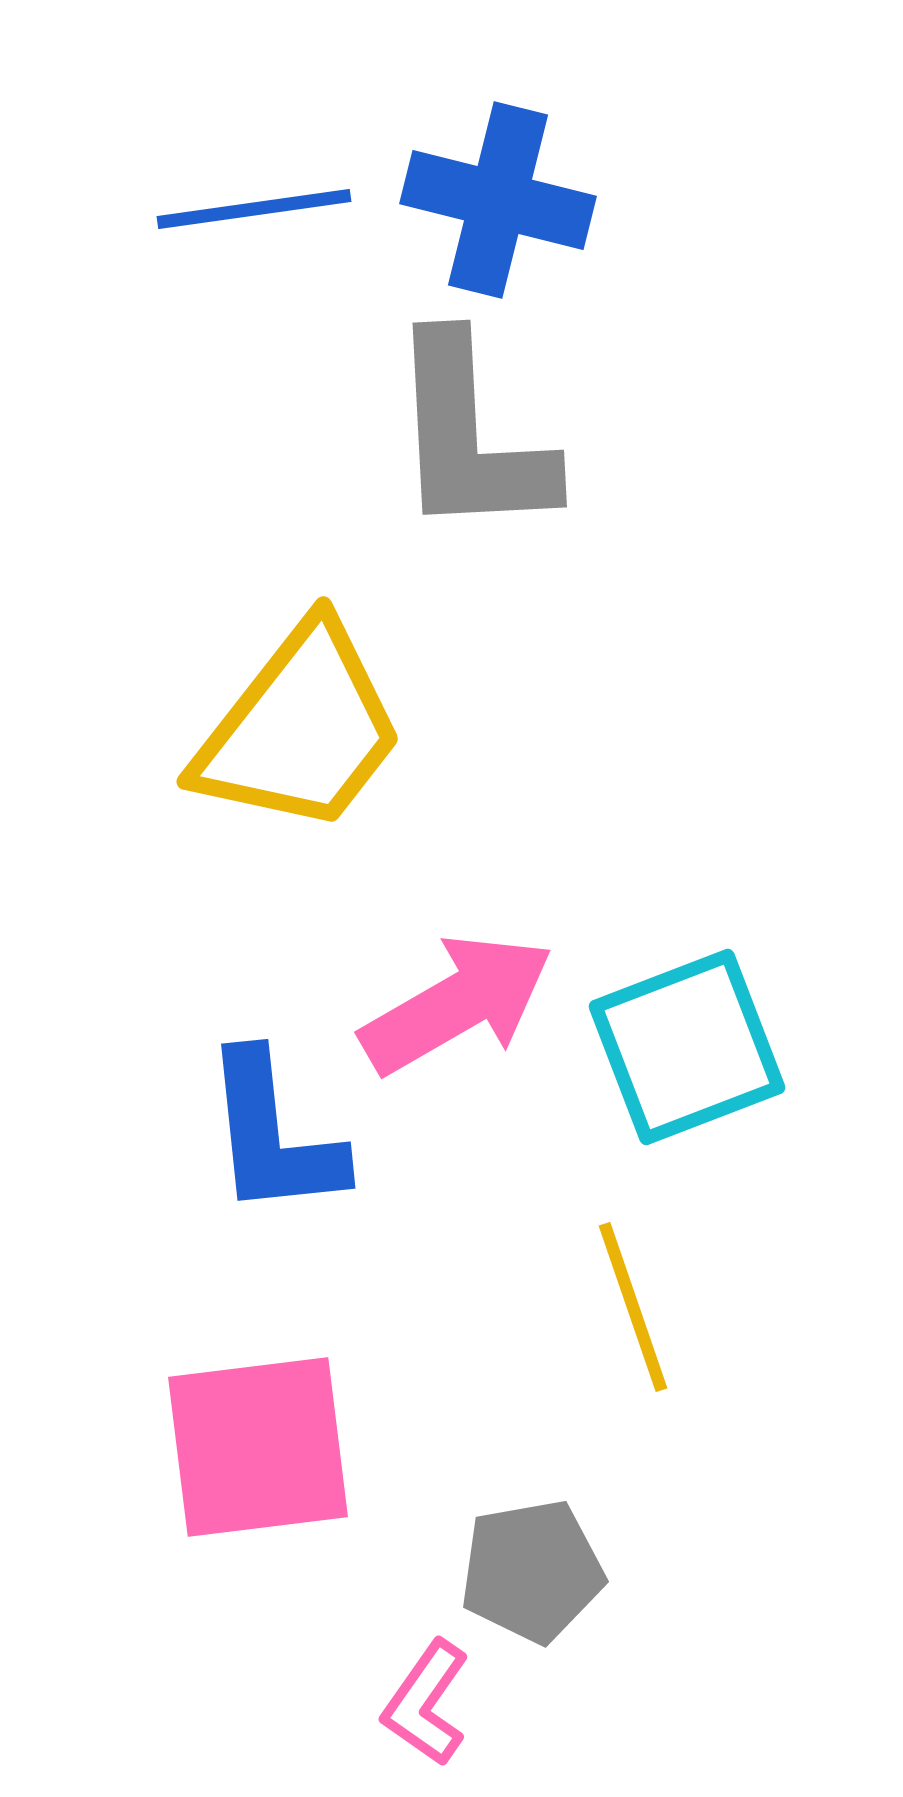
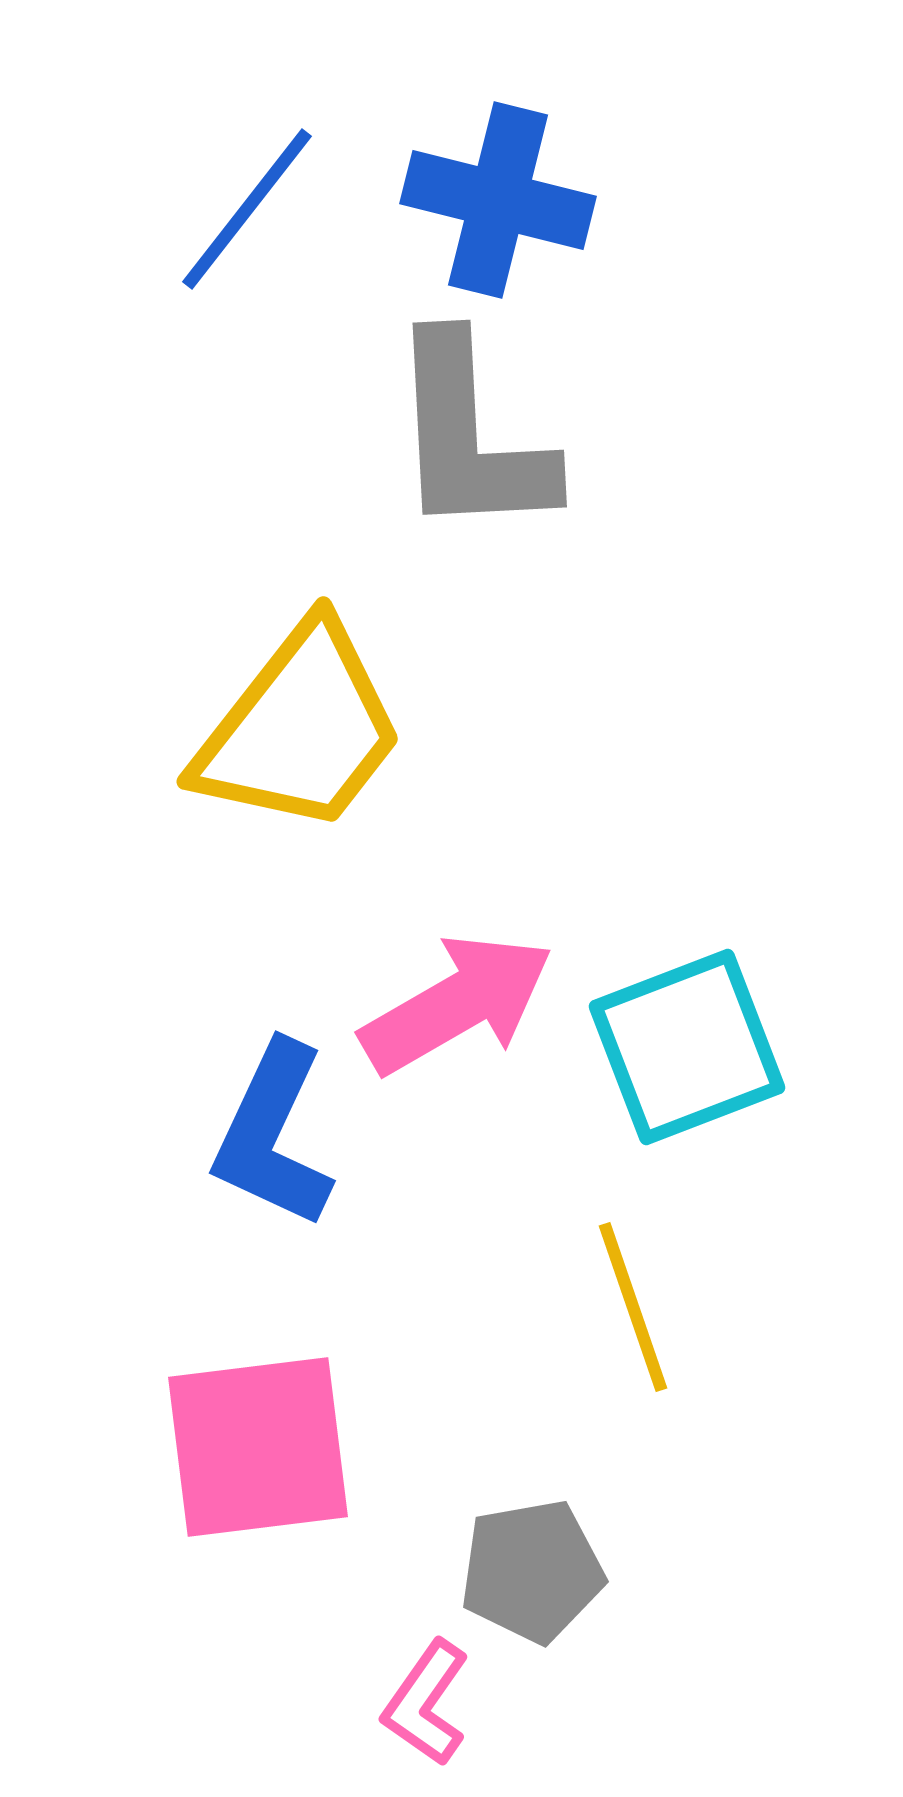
blue line: moved 7 px left; rotated 44 degrees counterclockwise
blue L-shape: rotated 31 degrees clockwise
